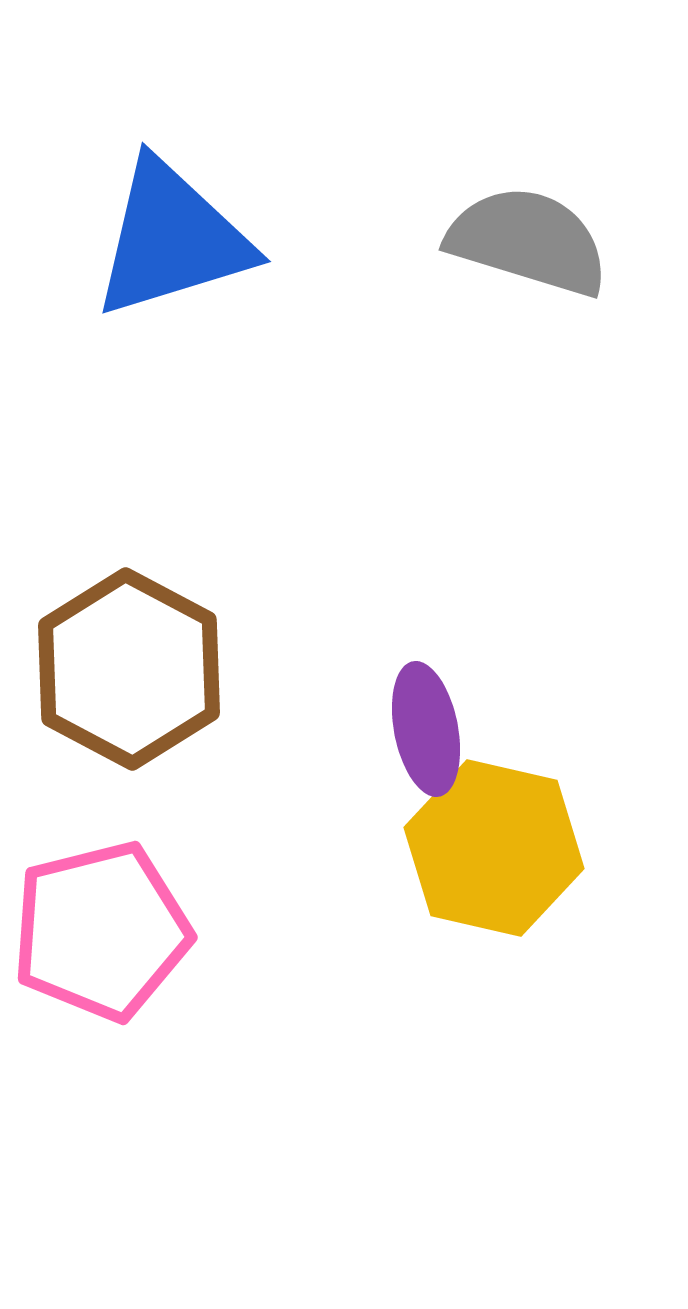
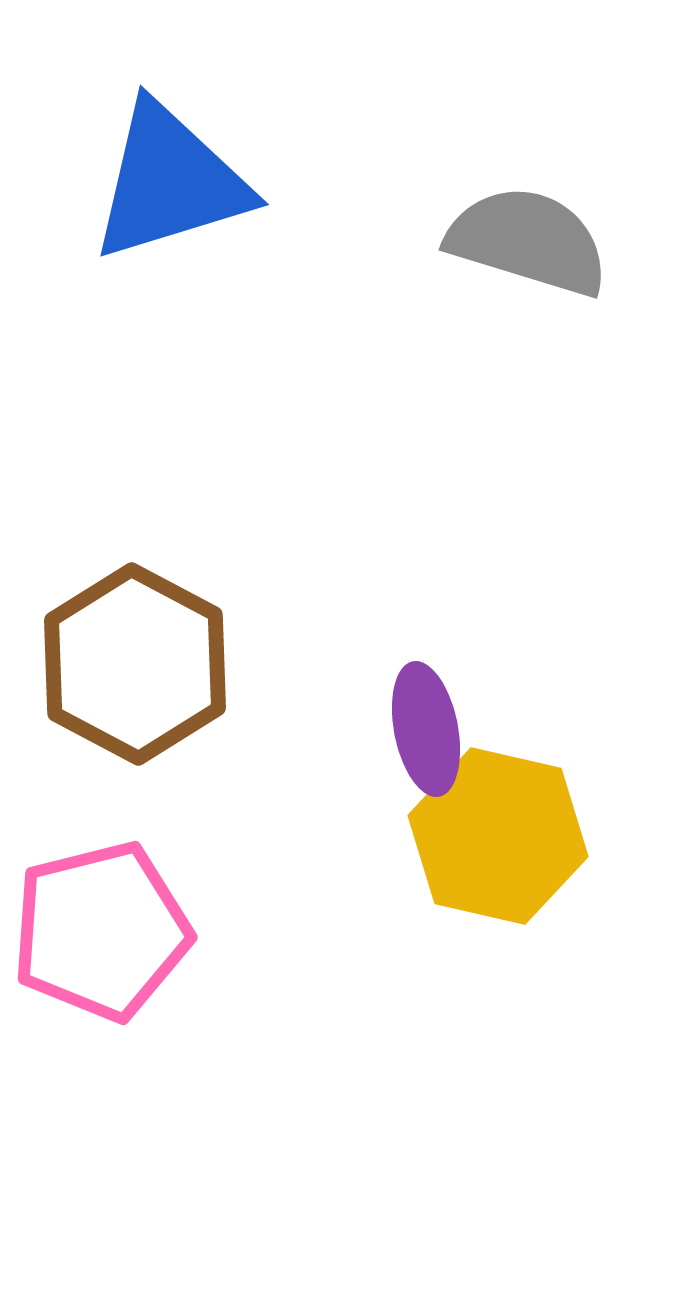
blue triangle: moved 2 px left, 57 px up
brown hexagon: moved 6 px right, 5 px up
yellow hexagon: moved 4 px right, 12 px up
